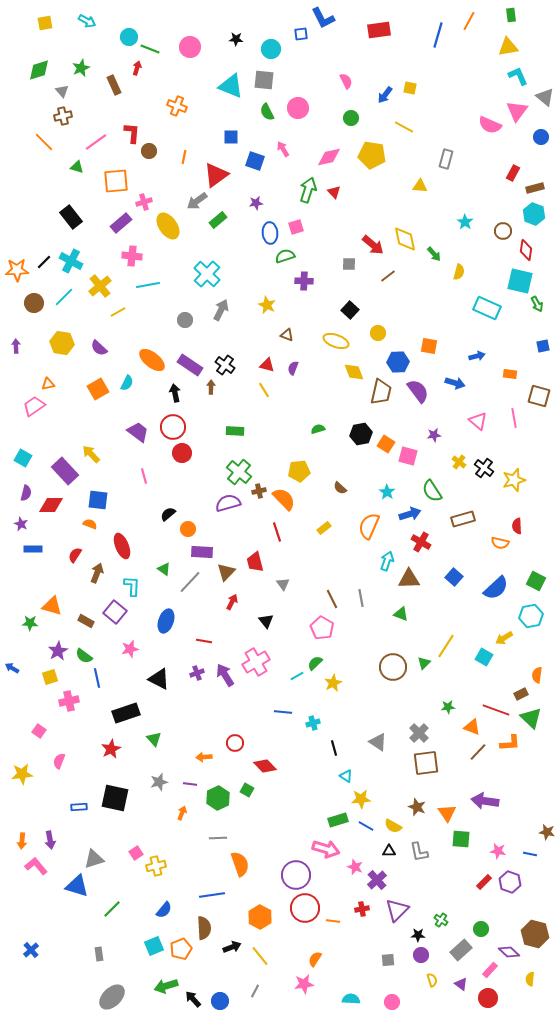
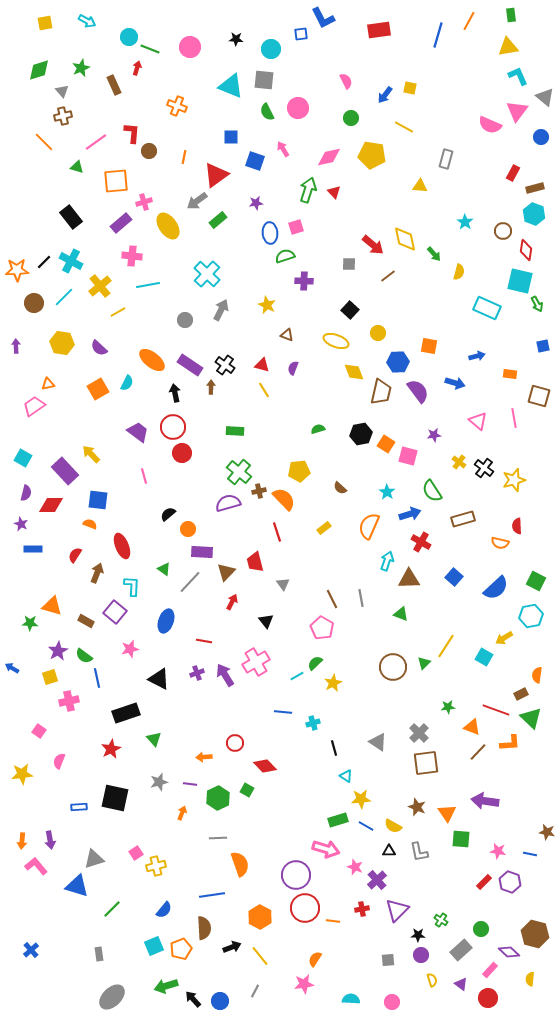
red triangle at (267, 365): moved 5 px left
